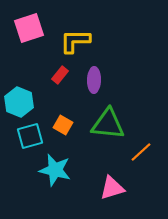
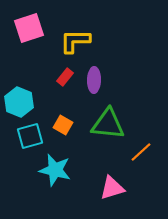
red rectangle: moved 5 px right, 2 px down
